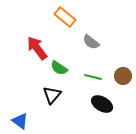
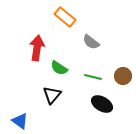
red arrow: rotated 45 degrees clockwise
